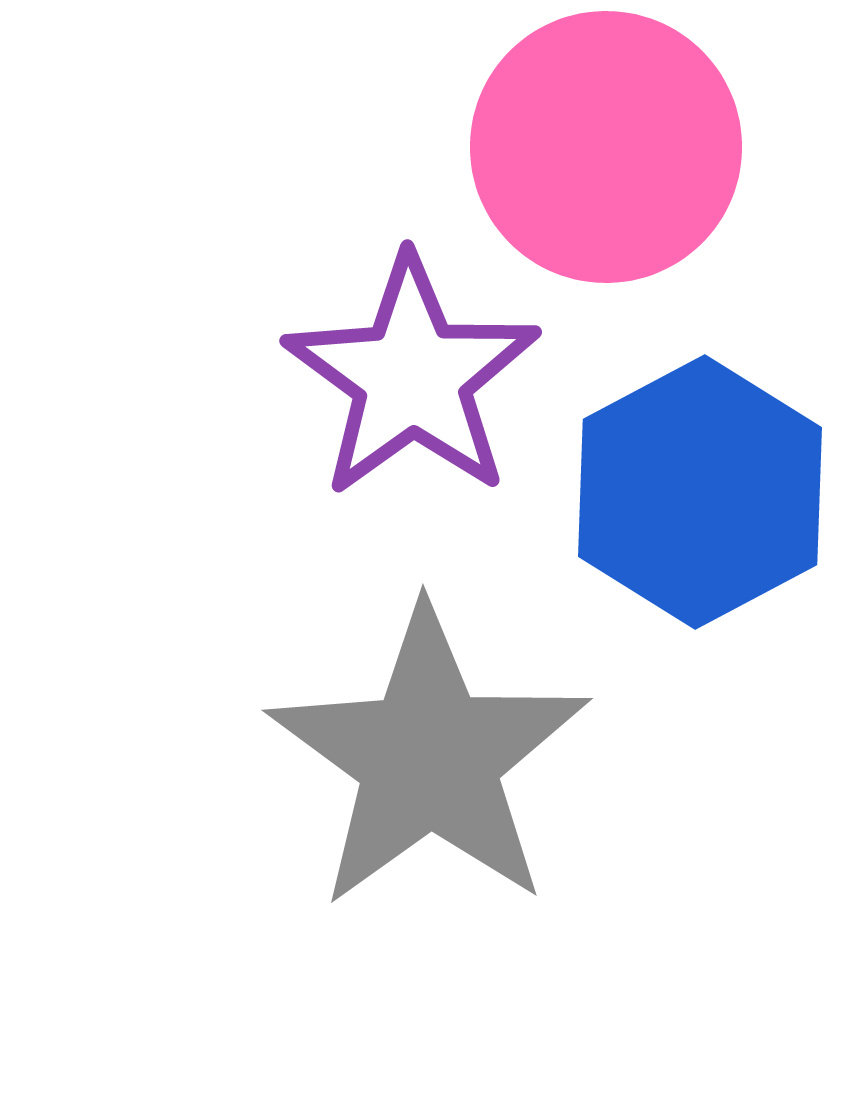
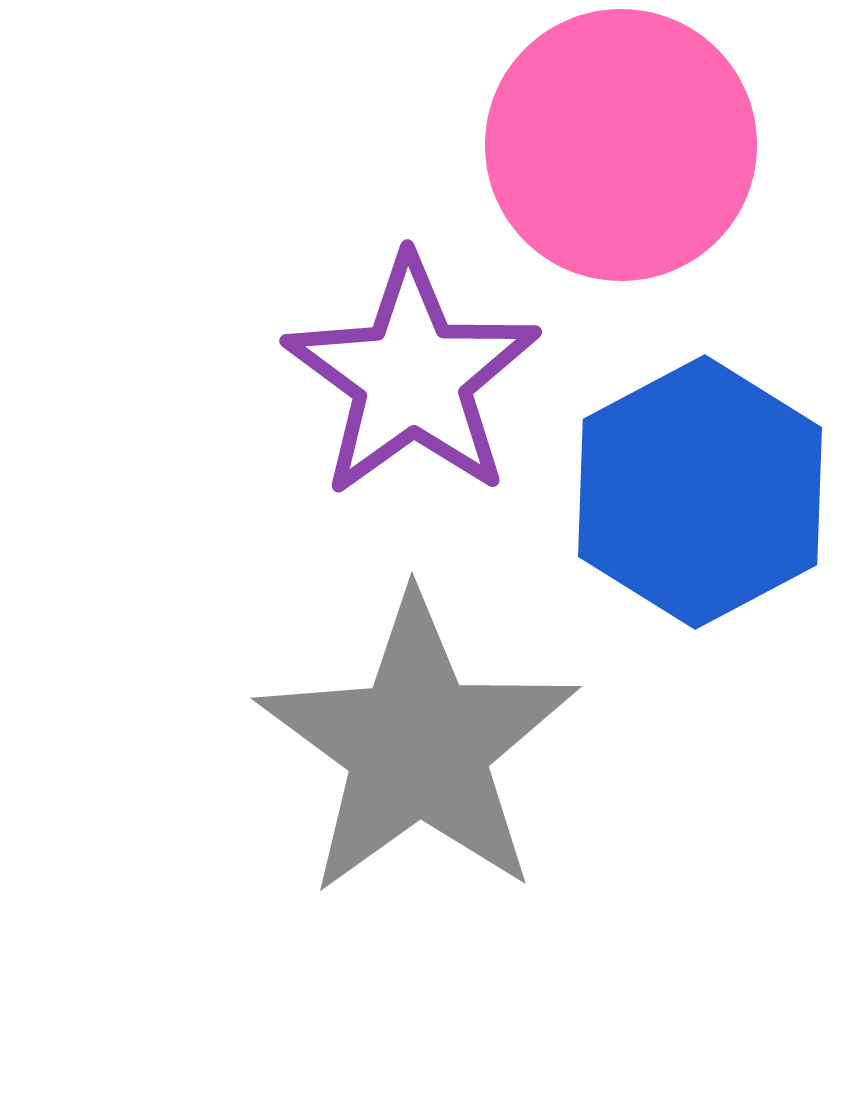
pink circle: moved 15 px right, 2 px up
gray star: moved 11 px left, 12 px up
